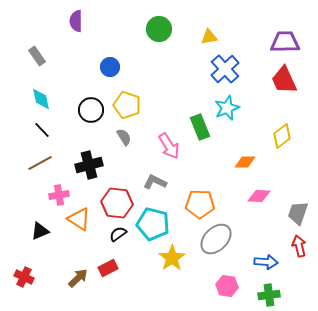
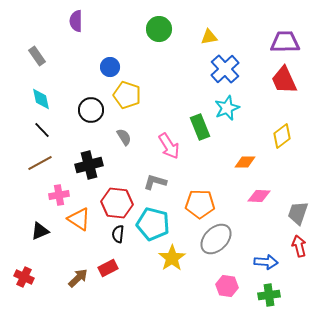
yellow pentagon: moved 10 px up
gray L-shape: rotated 10 degrees counterclockwise
black semicircle: rotated 48 degrees counterclockwise
